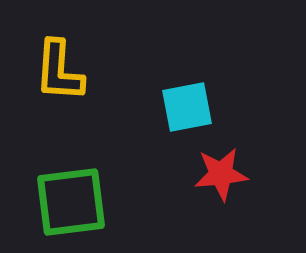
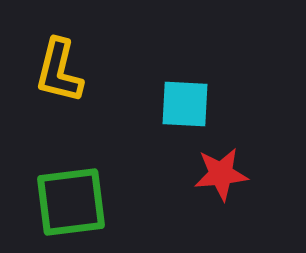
yellow L-shape: rotated 10 degrees clockwise
cyan square: moved 2 px left, 3 px up; rotated 14 degrees clockwise
